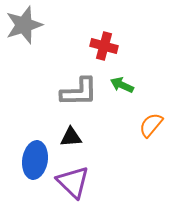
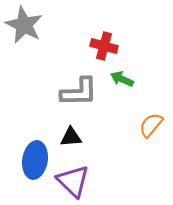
gray star: rotated 27 degrees counterclockwise
green arrow: moved 6 px up
purple triangle: moved 1 px up
